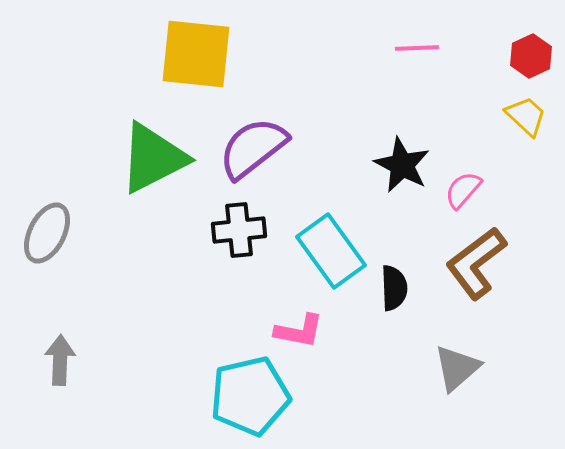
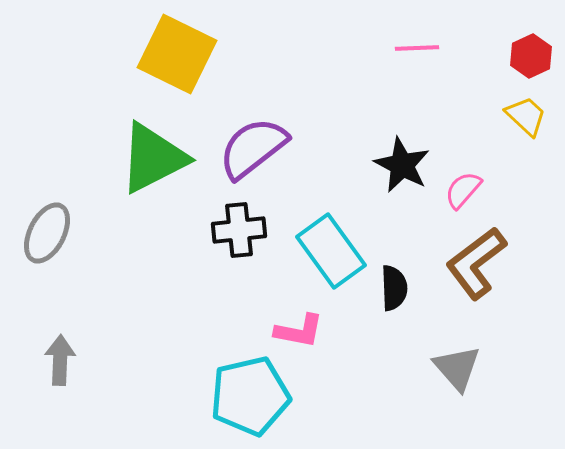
yellow square: moved 19 px left; rotated 20 degrees clockwise
gray triangle: rotated 30 degrees counterclockwise
